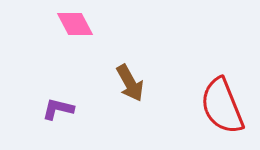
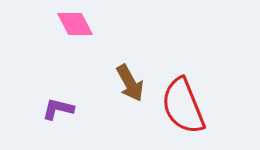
red semicircle: moved 39 px left
